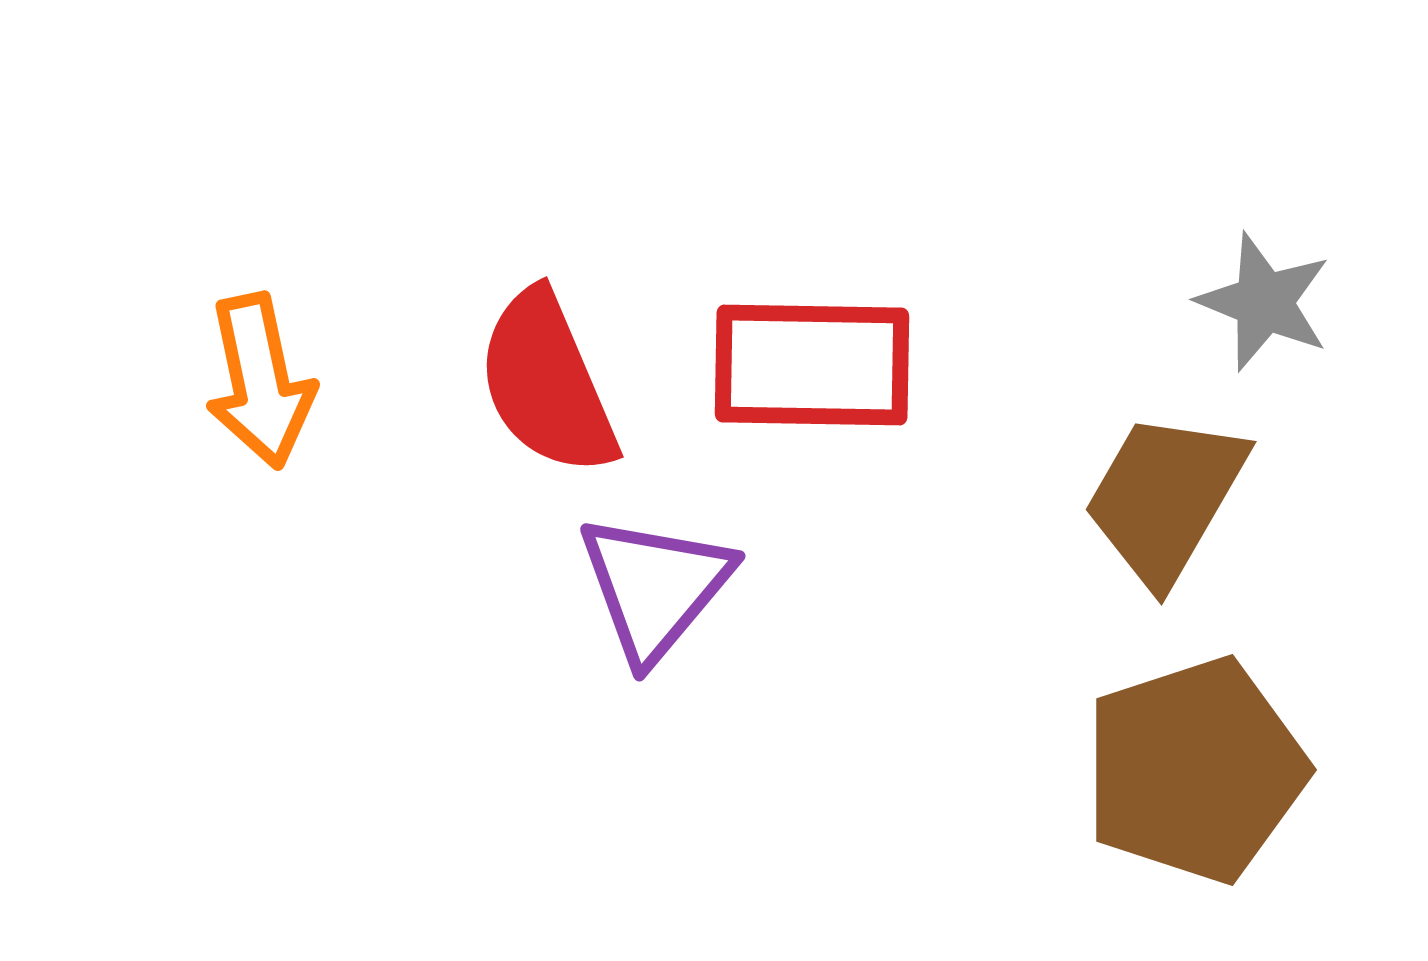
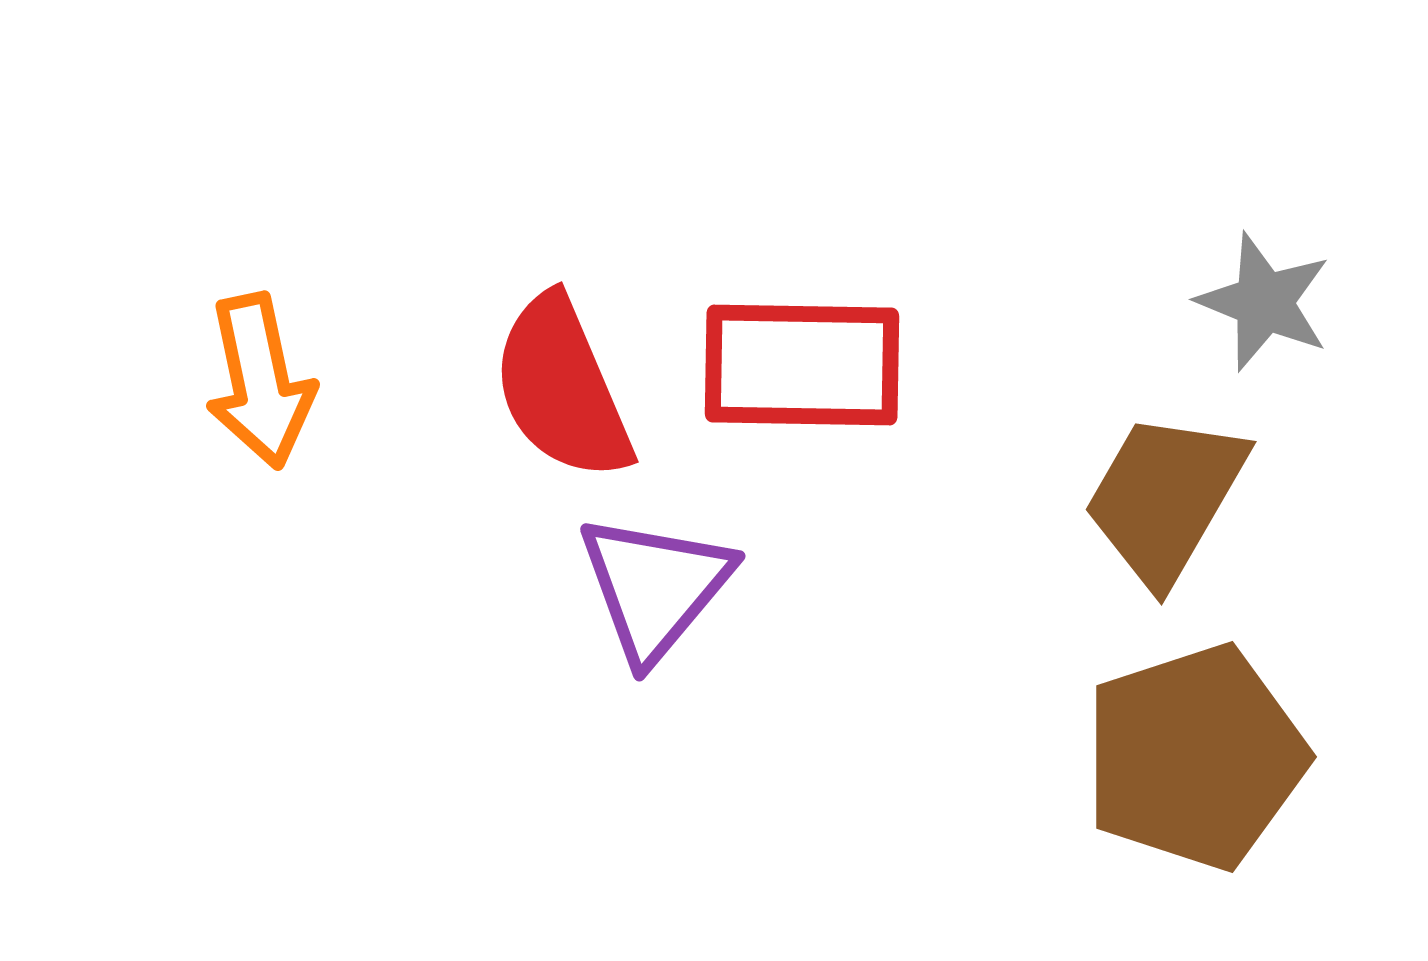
red rectangle: moved 10 px left
red semicircle: moved 15 px right, 5 px down
brown pentagon: moved 13 px up
